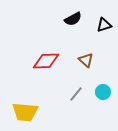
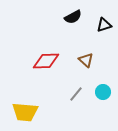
black semicircle: moved 2 px up
